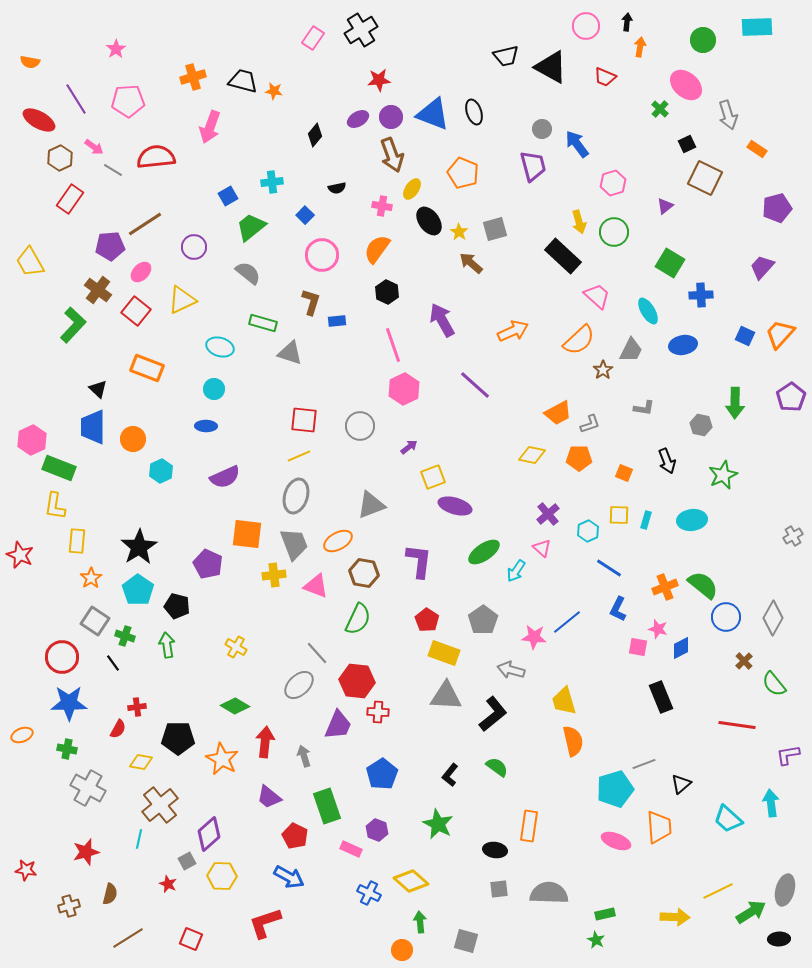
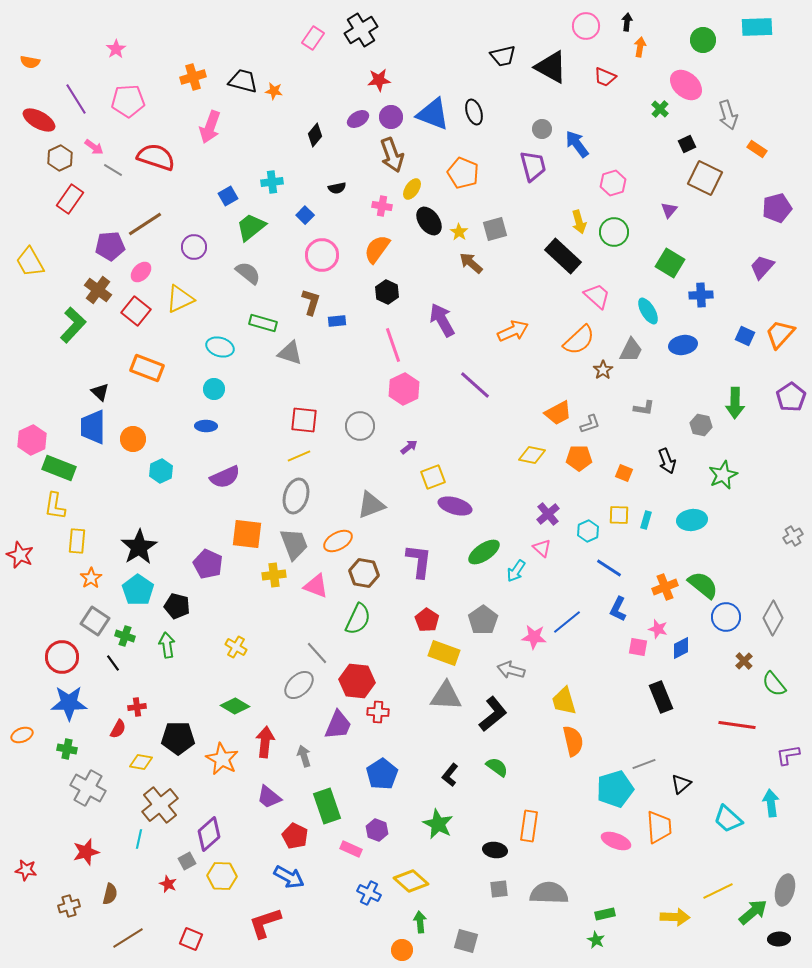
black trapezoid at (506, 56): moved 3 px left
red semicircle at (156, 157): rotated 24 degrees clockwise
purple triangle at (665, 206): moved 4 px right, 4 px down; rotated 12 degrees counterclockwise
yellow triangle at (182, 300): moved 2 px left, 1 px up
black triangle at (98, 389): moved 2 px right, 3 px down
green arrow at (751, 912): moved 2 px right; rotated 8 degrees counterclockwise
